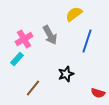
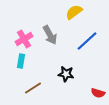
yellow semicircle: moved 2 px up
blue line: rotated 30 degrees clockwise
cyan rectangle: moved 4 px right, 2 px down; rotated 32 degrees counterclockwise
black star: rotated 28 degrees clockwise
brown line: rotated 18 degrees clockwise
